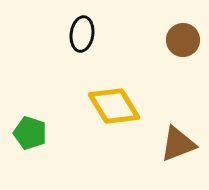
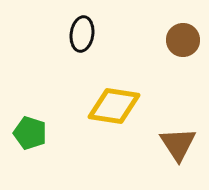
yellow diamond: rotated 50 degrees counterclockwise
brown triangle: rotated 42 degrees counterclockwise
